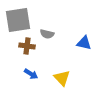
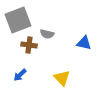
gray square: rotated 12 degrees counterclockwise
brown cross: moved 2 px right, 1 px up
blue arrow: moved 11 px left, 1 px down; rotated 104 degrees clockwise
